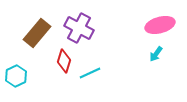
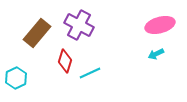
purple cross: moved 3 px up
cyan arrow: rotated 28 degrees clockwise
red diamond: moved 1 px right
cyan hexagon: moved 2 px down
